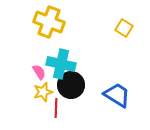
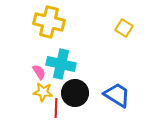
yellow cross: rotated 8 degrees counterclockwise
black circle: moved 4 px right, 8 px down
yellow star: rotated 24 degrees clockwise
